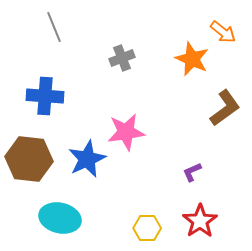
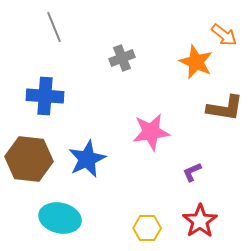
orange arrow: moved 1 px right, 3 px down
orange star: moved 4 px right, 3 px down
brown L-shape: rotated 45 degrees clockwise
pink star: moved 25 px right
